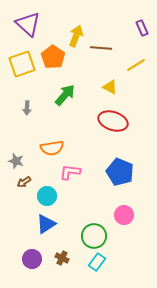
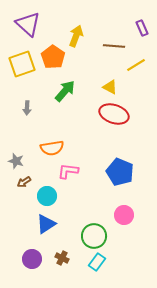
brown line: moved 13 px right, 2 px up
green arrow: moved 4 px up
red ellipse: moved 1 px right, 7 px up
pink L-shape: moved 2 px left, 1 px up
